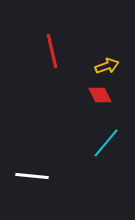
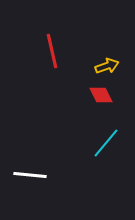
red diamond: moved 1 px right
white line: moved 2 px left, 1 px up
